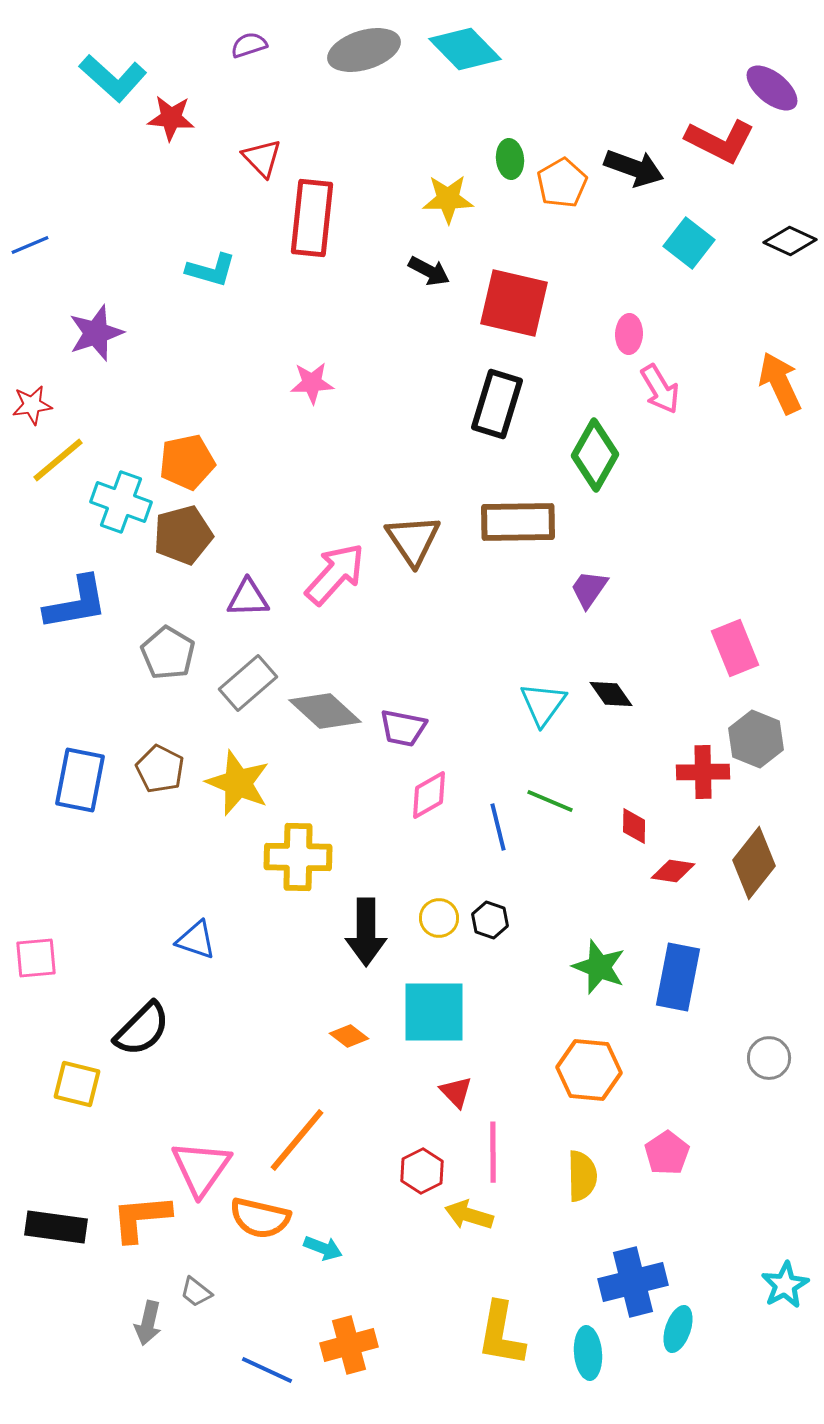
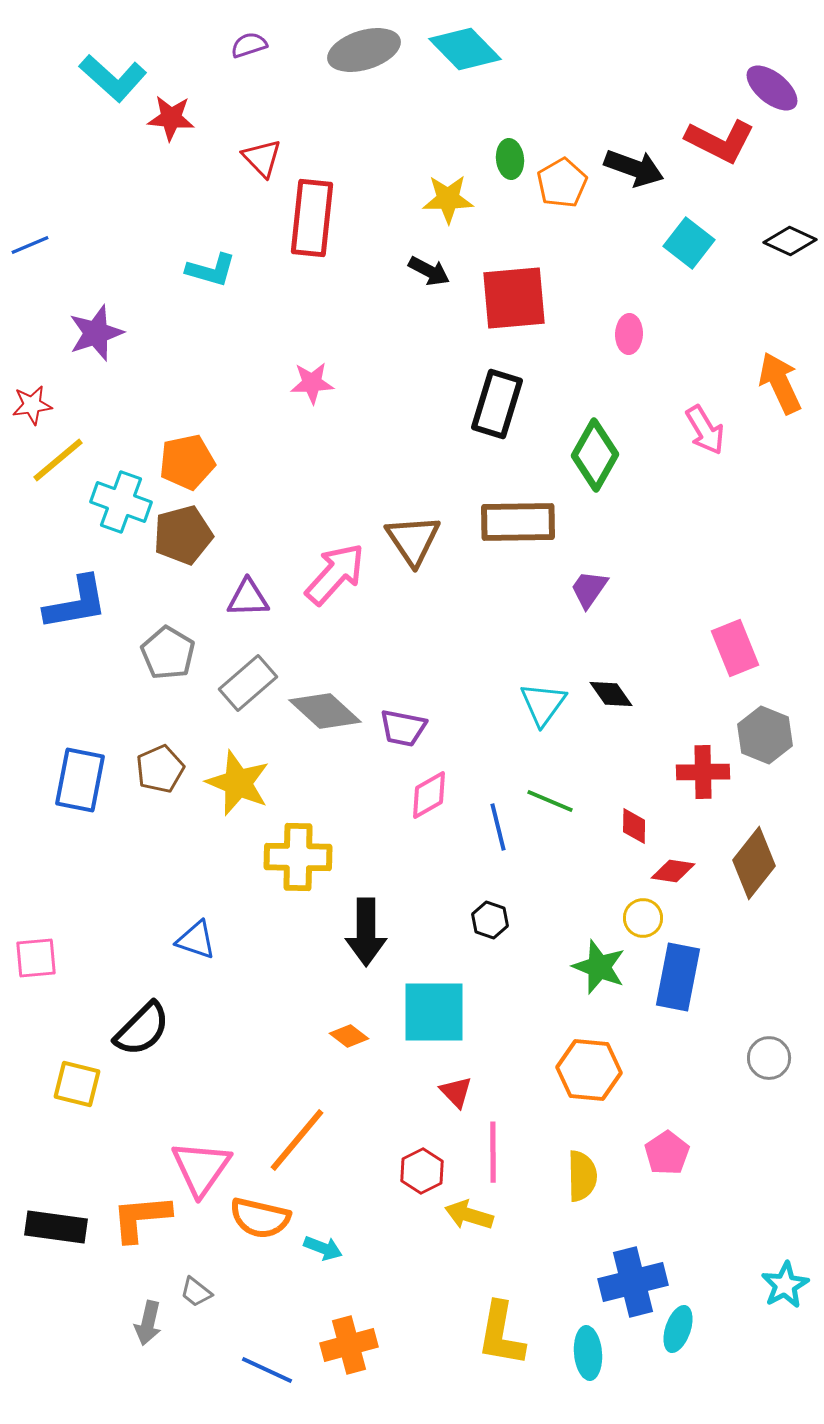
red square at (514, 303): moved 5 px up; rotated 18 degrees counterclockwise
pink arrow at (660, 389): moved 45 px right, 41 px down
gray hexagon at (756, 739): moved 9 px right, 4 px up
brown pentagon at (160, 769): rotated 21 degrees clockwise
yellow circle at (439, 918): moved 204 px right
